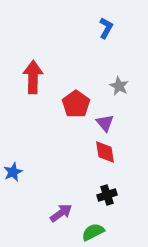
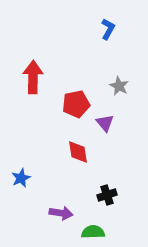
blue L-shape: moved 2 px right, 1 px down
red pentagon: rotated 24 degrees clockwise
red diamond: moved 27 px left
blue star: moved 8 px right, 6 px down
purple arrow: rotated 45 degrees clockwise
green semicircle: rotated 25 degrees clockwise
